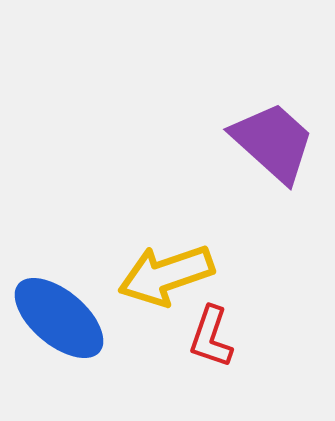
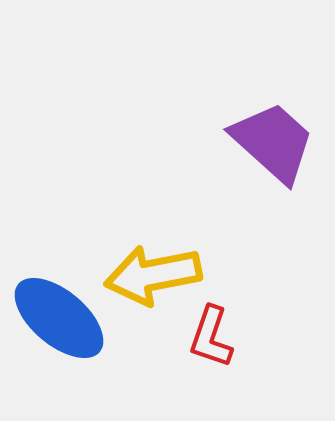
yellow arrow: moved 13 px left; rotated 8 degrees clockwise
